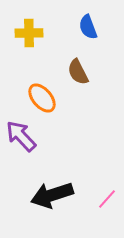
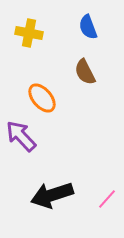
yellow cross: rotated 12 degrees clockwise
brown semicircle: moved 7 px right
